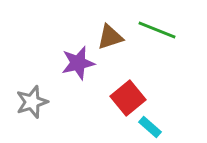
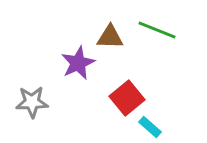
brown triangle: rotated 20 degrees clockwise
purple star: rotated 12 degrees counterclockwise
red square: moved 1 px left
gray star: rotated 16 degrees clockwise
